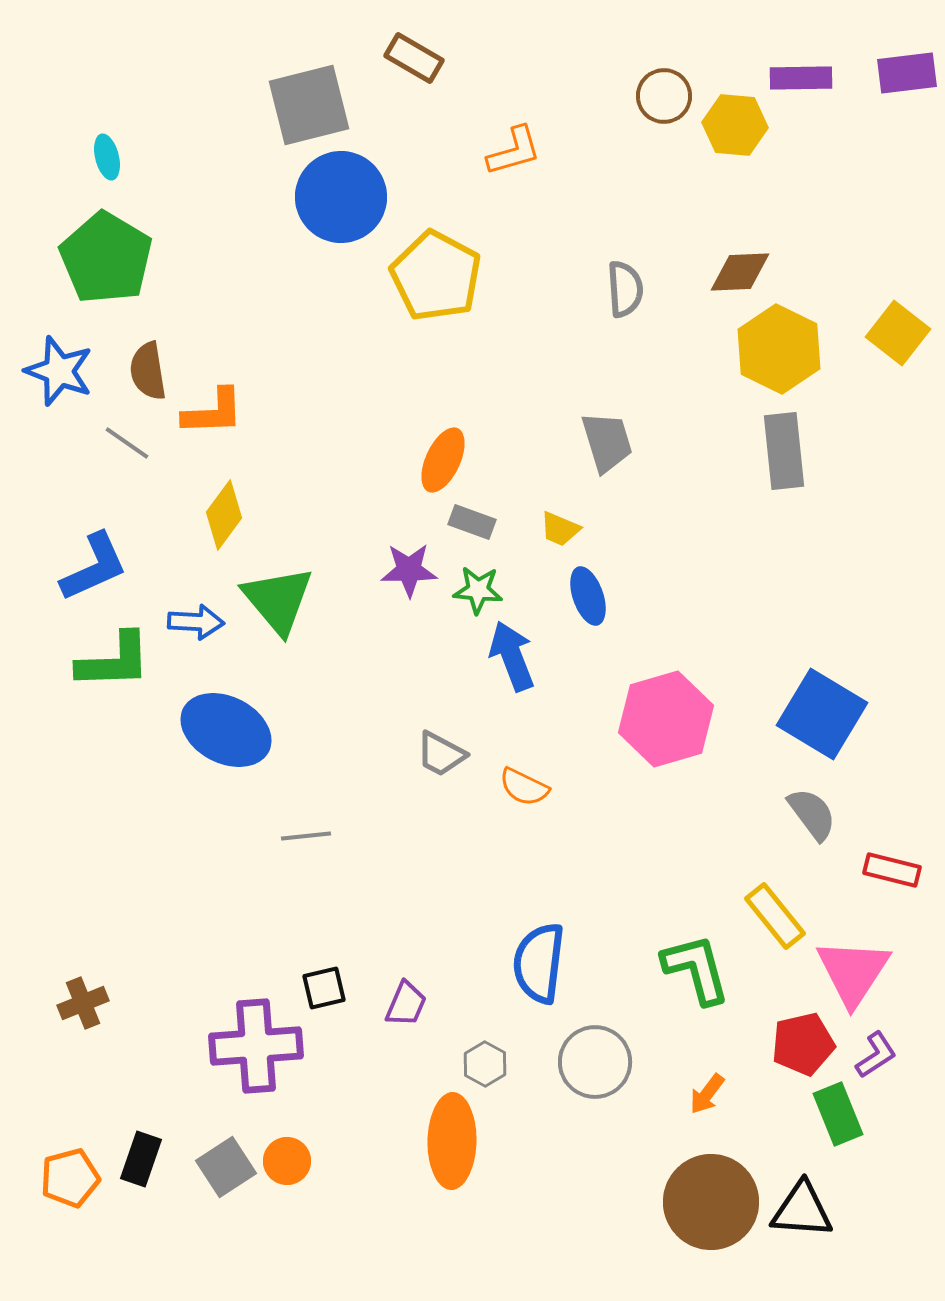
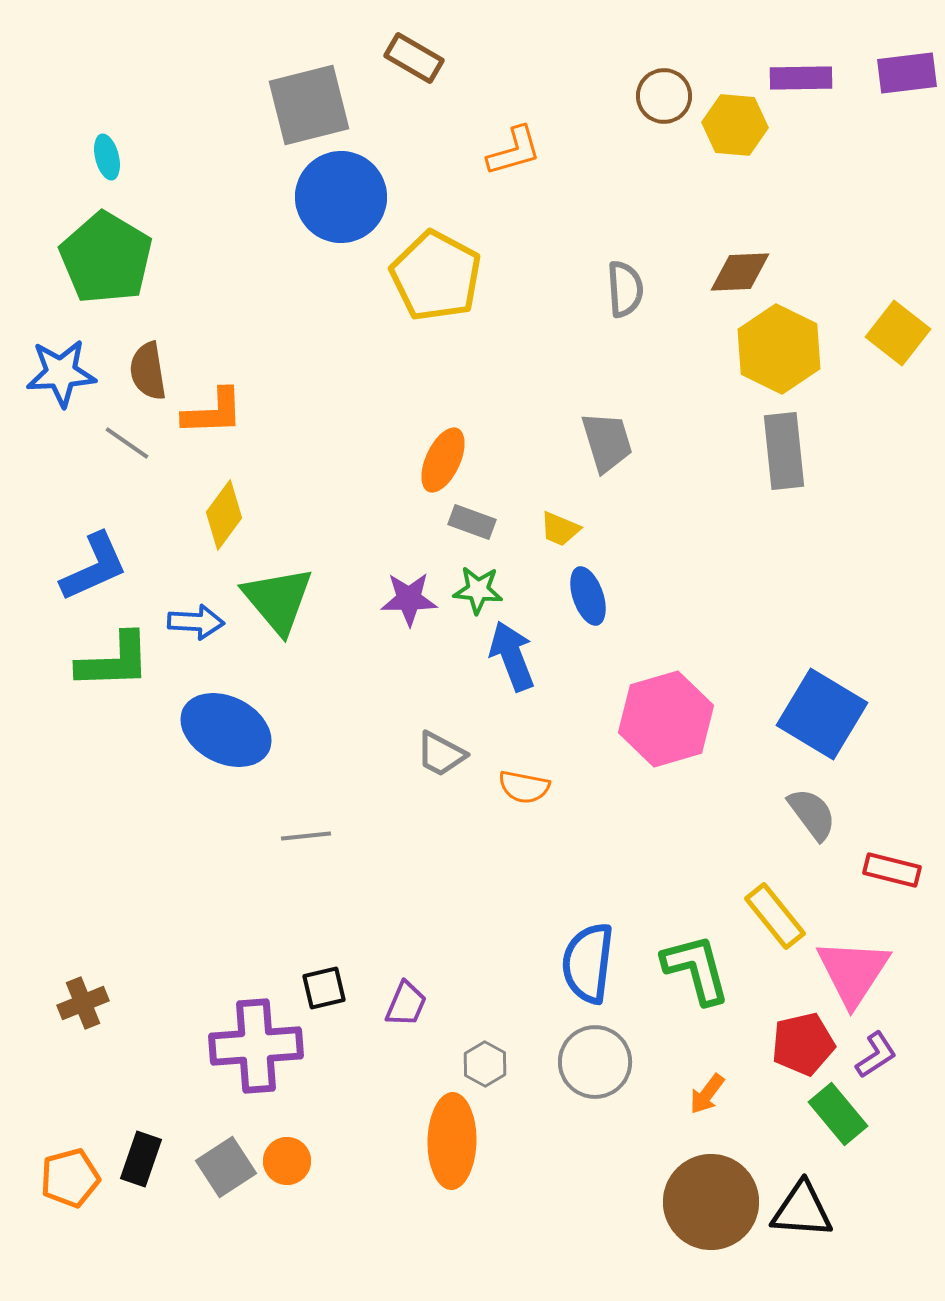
blue star at (59, 371): moved 2 px right, 2 px down; rotated 24 degrees counterclockwise
purple star at (409, 570): moved 29 px down
orange semicircle at (524, 787): rotated 15 degrees counterclockwise
blue semicircle at (539, 963): moved 49 px right
green rectangle at (838, 1114): rotated 18 degrees counterclockwise
